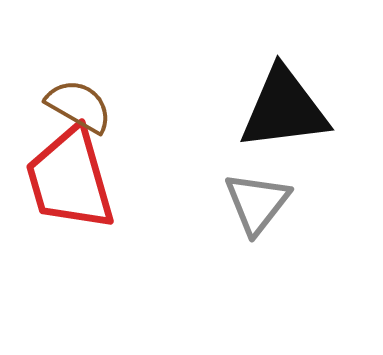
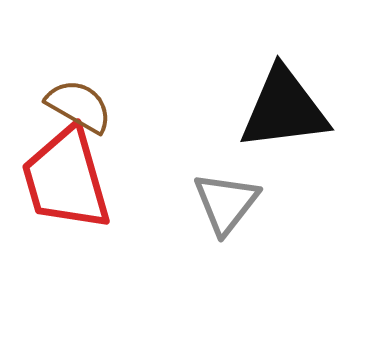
red trapezoid: moved 4 px left
gray triangle: moved 31 px left
